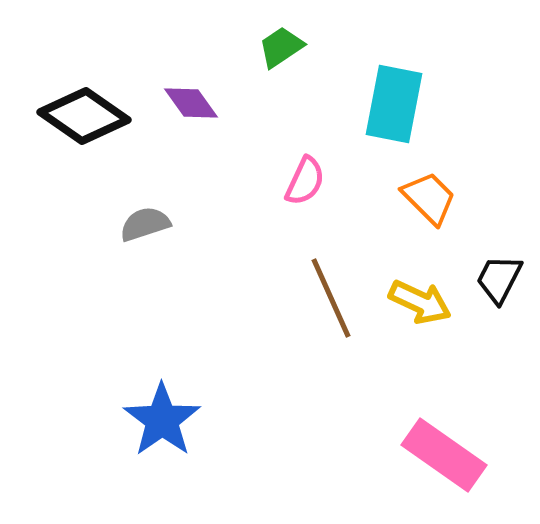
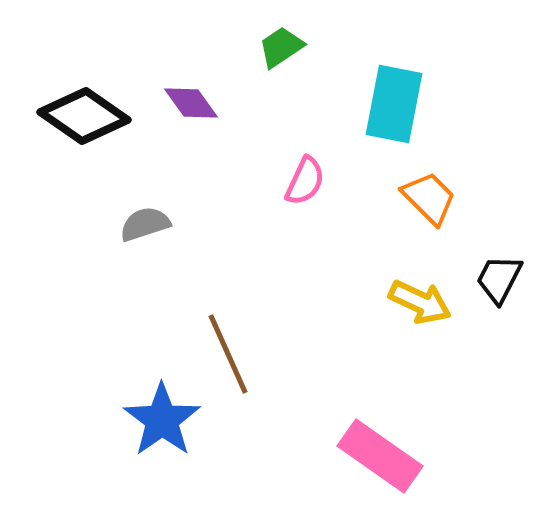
brown line: moved 103 px left, 56 px down
pink rectangle: moved 64 px left, 1 px down
